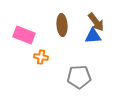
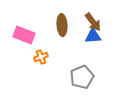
brown arrow: moved 3 px left
orange cross: rotated 32 degrees counterclockwise
gray pentagon: moved 3 px right; rotated 20 degrees counterclockwise
